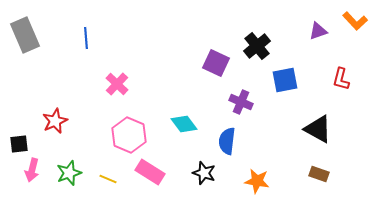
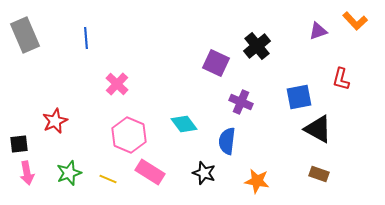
blue square: moved 14 px right, 17 px down
pink arrow: moved 5 px left, 3 px down; rotated 25 degrees counterclockwise
